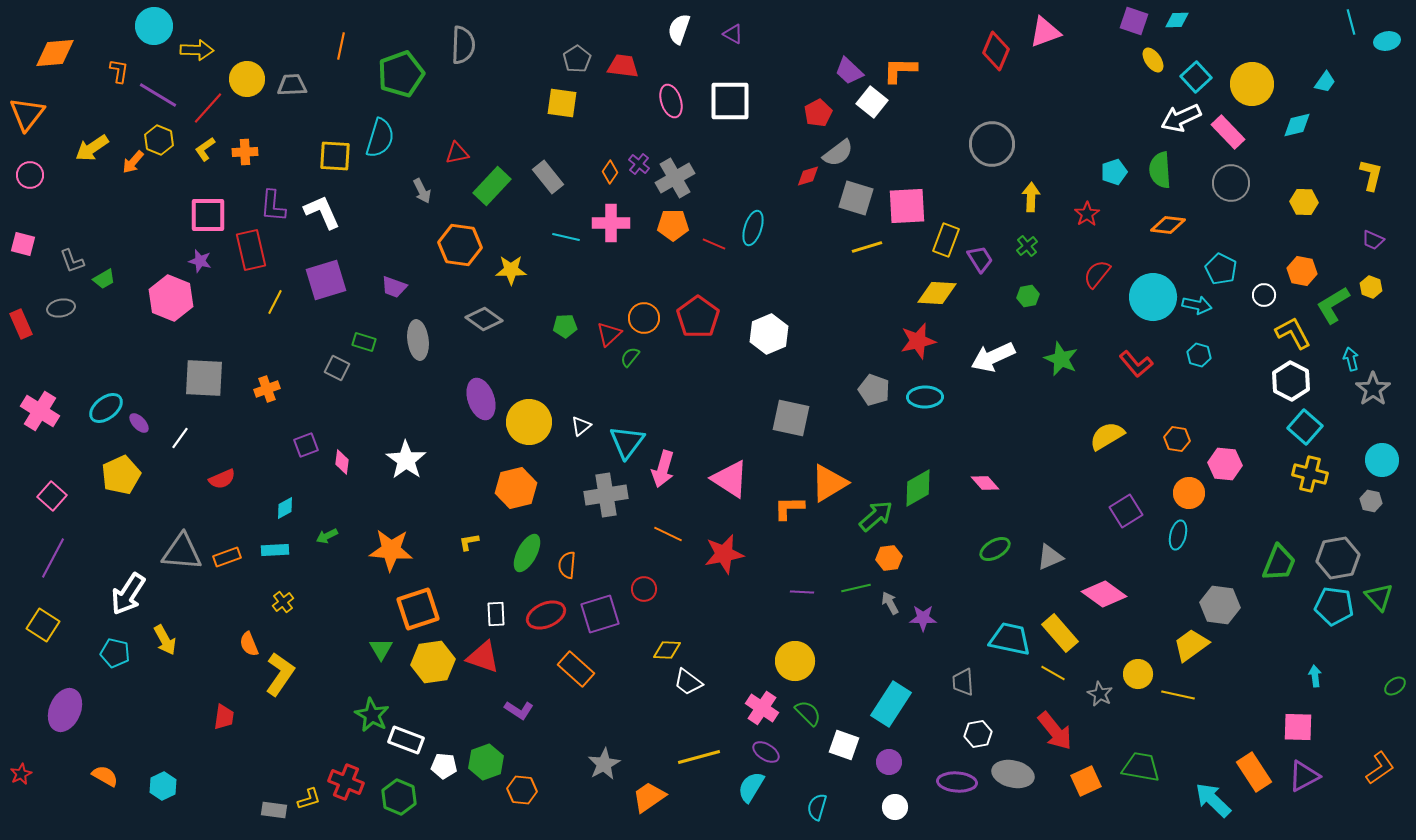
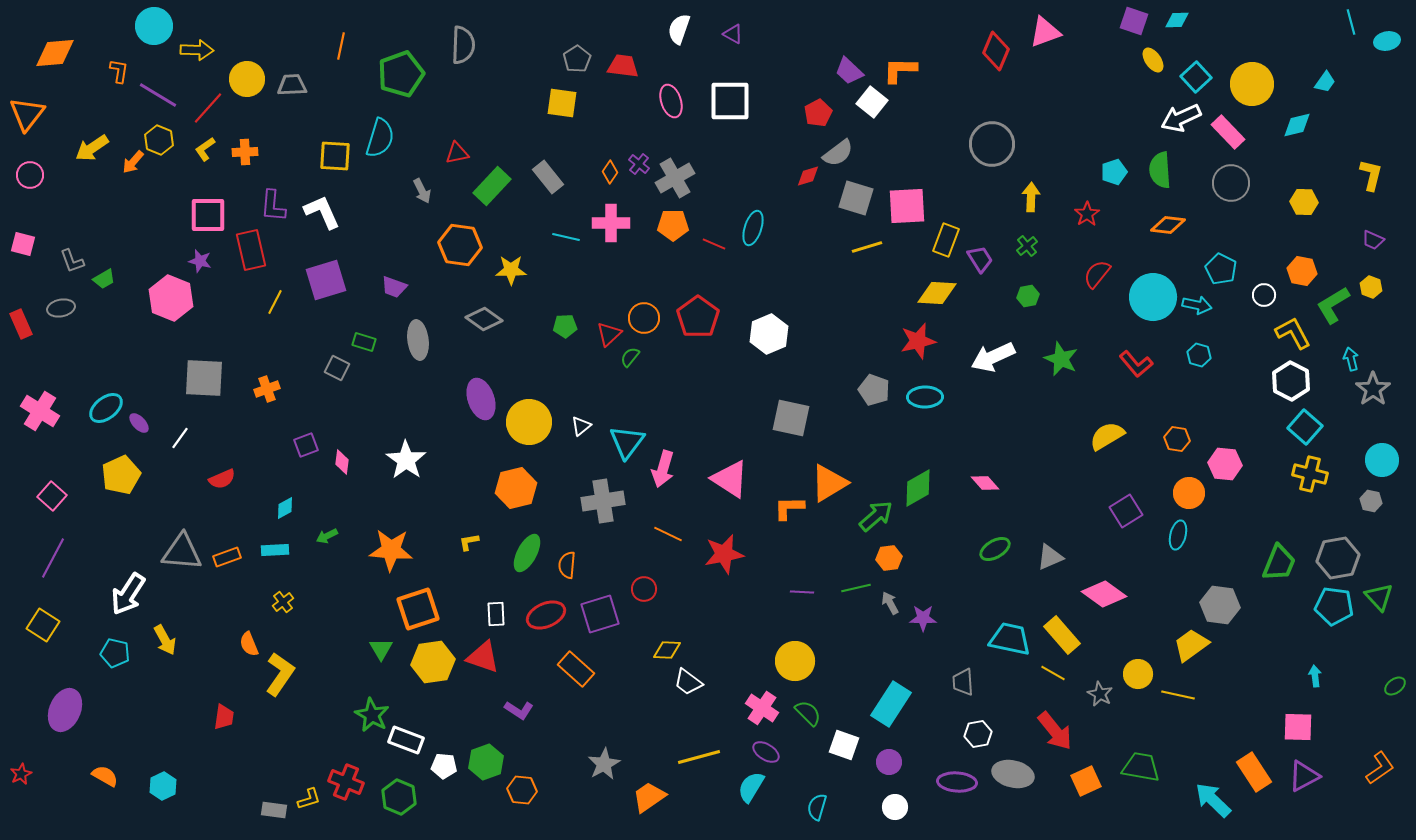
gray cross at (606, 495): moved 3 px left, 6 px down
yellow rectangle at (1060, 633): moved 2 px right, 2 px down
